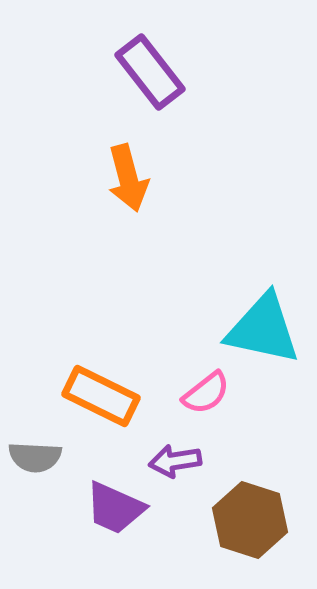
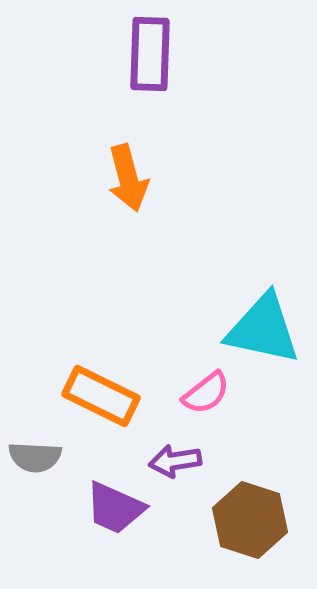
purple rectangle: moved 18 px up; rotated 40 degrees clockwise
